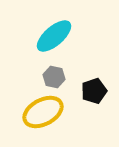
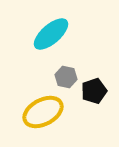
cyan ellipse: moved 3 px left, 2 px up
gray hexagon: moved 12 px right
